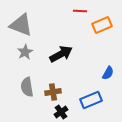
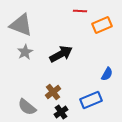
blue semicircle: moved 1 px left, 1 px down
gray semicircle: moved 20 px down; rotated 42 degrees counterclockwise
brown cross: rotated 28 degrees counterclockwise
